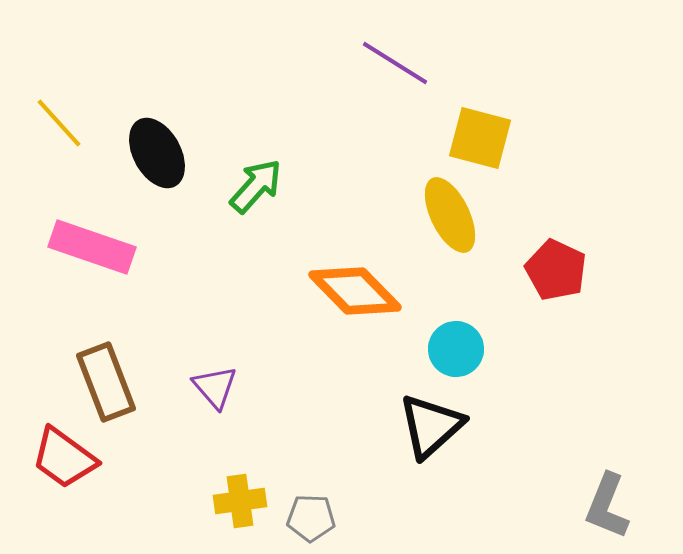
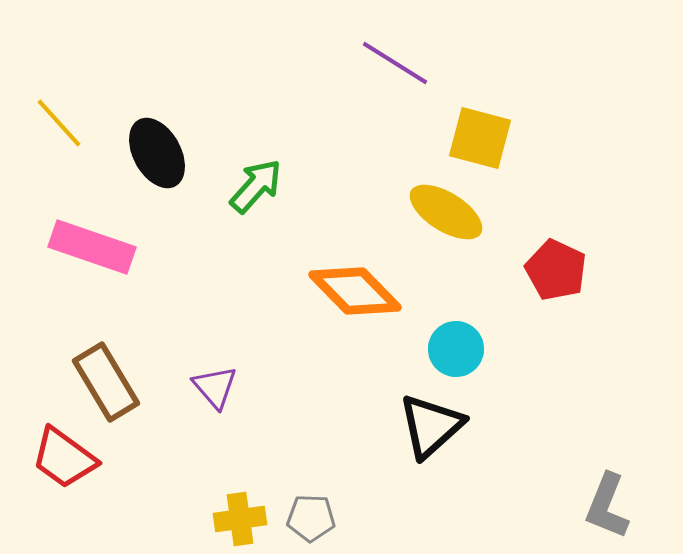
yellow ellipse: moved 4 px left, 3 px up; rotated 32 degrees counterclockwise
brown rectangle: rotated 10 degrees counterclockwise
yellow cross: moved 18 px down
